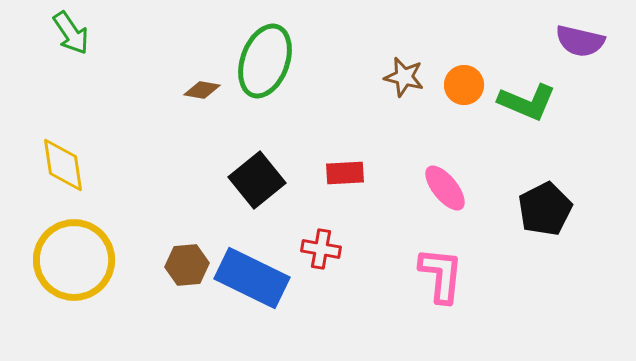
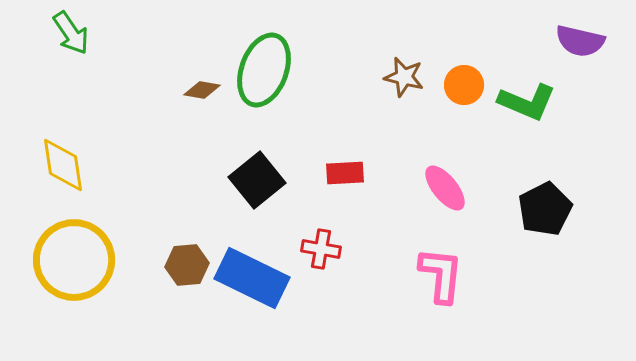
green ellipse: moved 1 px left, 9 px down
